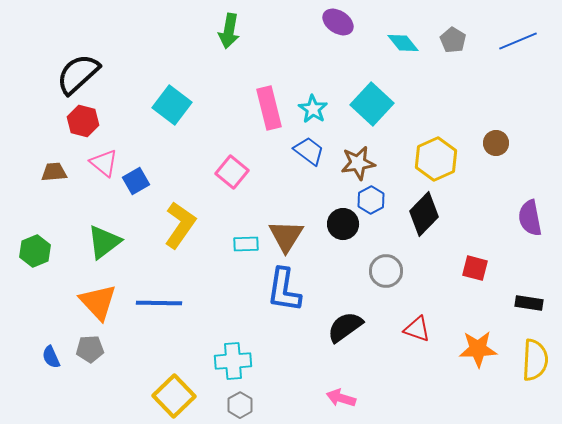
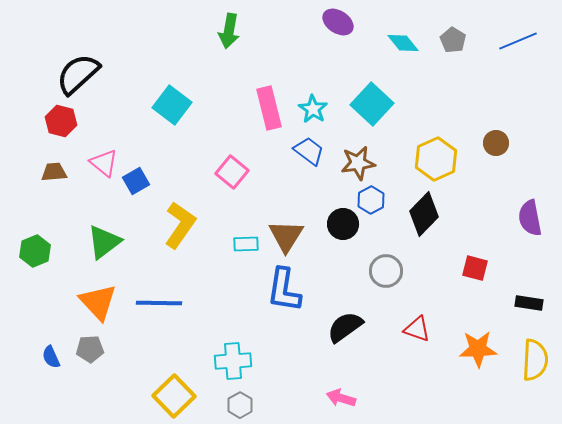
red hexagon at (83, 121): moved 22 px left
